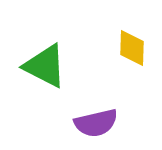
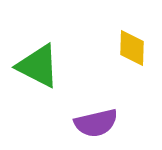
green triangle: moved 7 px left
